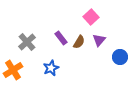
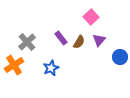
orange cross: moved 1 px right, 5 px up
